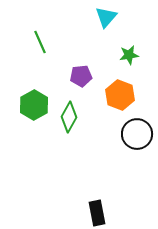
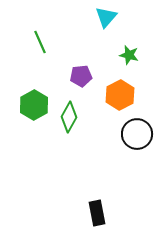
green star: rotated 24 degrees clockwise
orange hexagon: rotated 12 degrees clockwise
